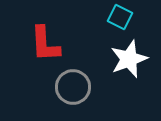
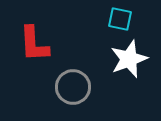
cyan square: moved 2 px down; rotated 15 degrees counterclockwise
red L-shape: moved 11 px left
